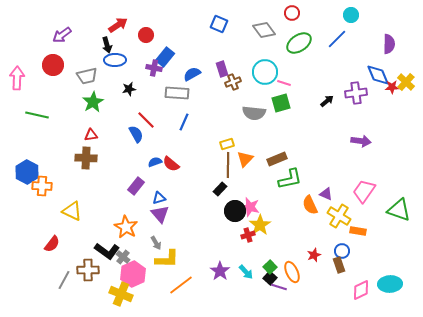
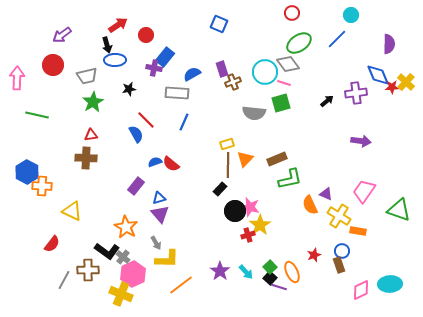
gray diamond at (264, 30): moved 24 px right, 34 px down
